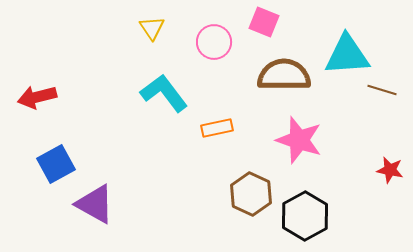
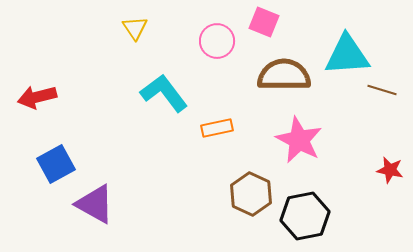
yellow triangle: moved 17 px left
pink circle: moved 3 px right, 1 px up
pink star: rotated 9 degrees clockwise
black hexagon: rotated 18 degrees clockwise
